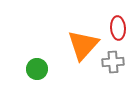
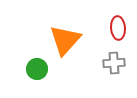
orange triangle: moved 18 px left, 5 px up
gray cross: moved 1 px right, 1 px down
